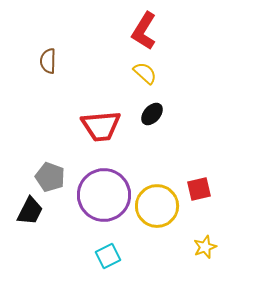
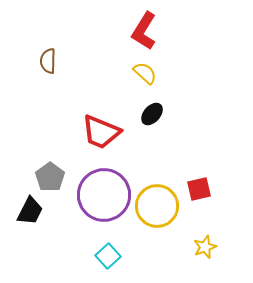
red trapezoid: moved 6 px down; rotated 27 degrees clockwise
gray pentagon: rotated 16 degrees clockwise
cyan square: rotated 15 degrees counterclockwise
